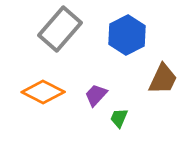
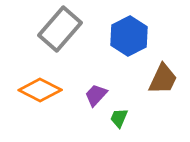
blue hexagon: moved 2 px right, 1 px down
orange diamond: moved 3 px left, 2 px up
